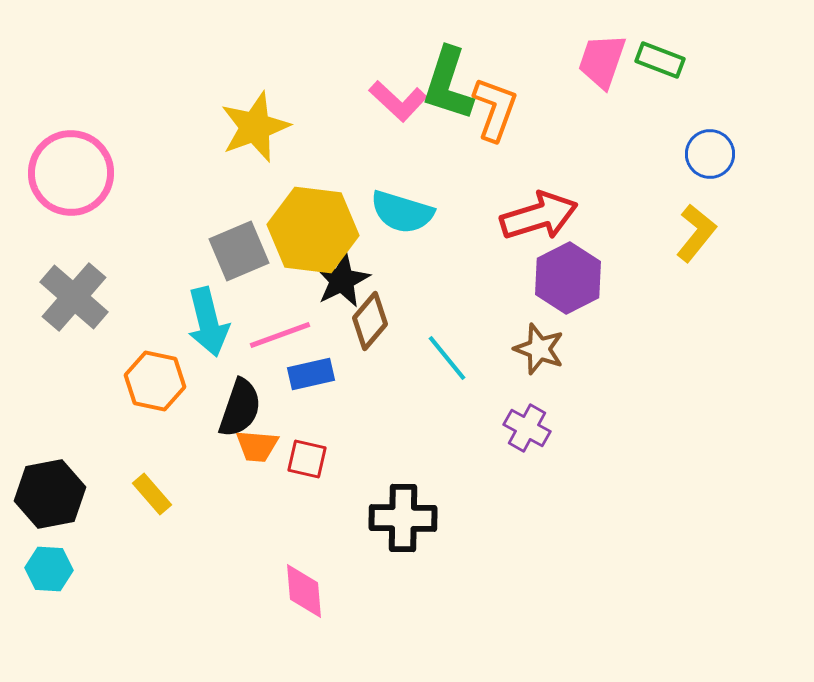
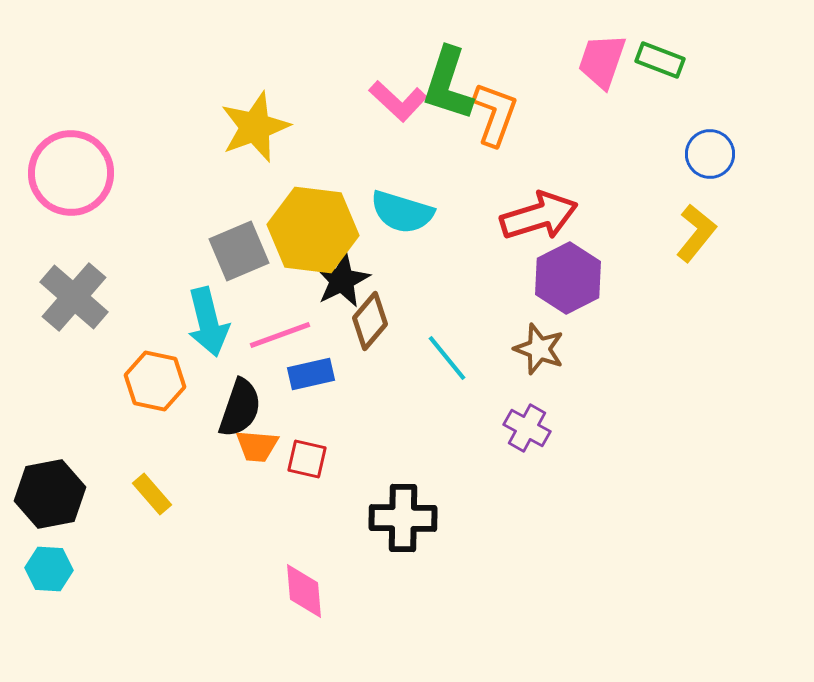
orange L-shape: moved 5 px down
